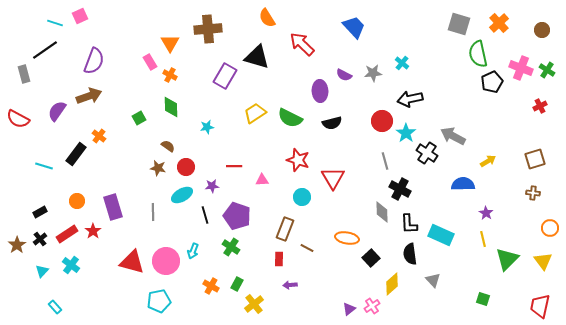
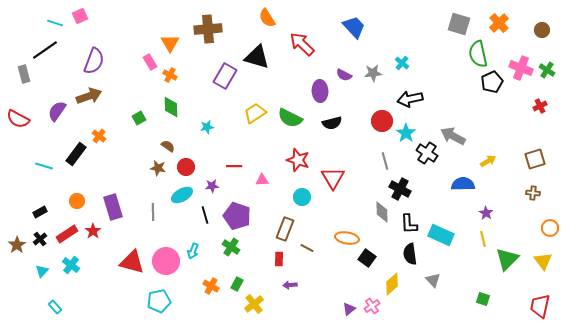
black square at (371, 258): moved 4 px left; rotated 12 degrees counterclockwise
